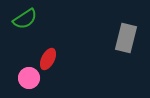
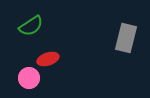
green semicircle: moved 6 px right, 7 px down
red ellipse: rotated 45 degrees clockwise
